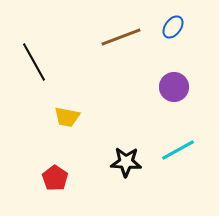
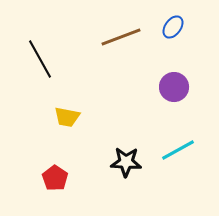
black line: moved 6 px right, 3 px up
